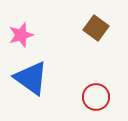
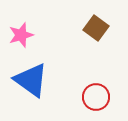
blue triangle: moved 2 px down
